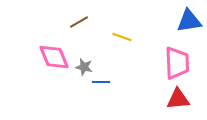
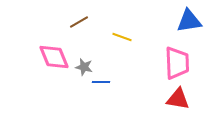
red triangle: rotated 15 degrees clockwise
